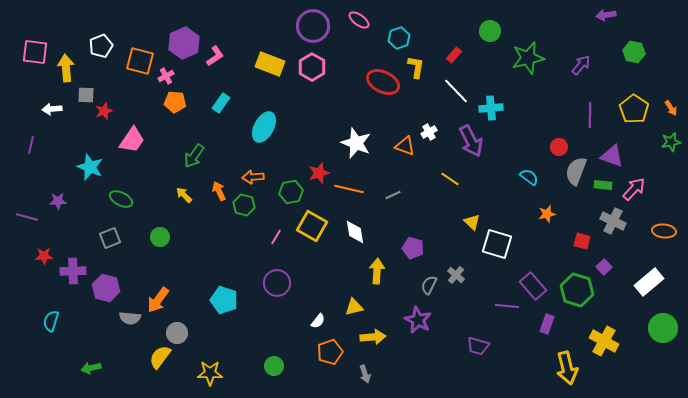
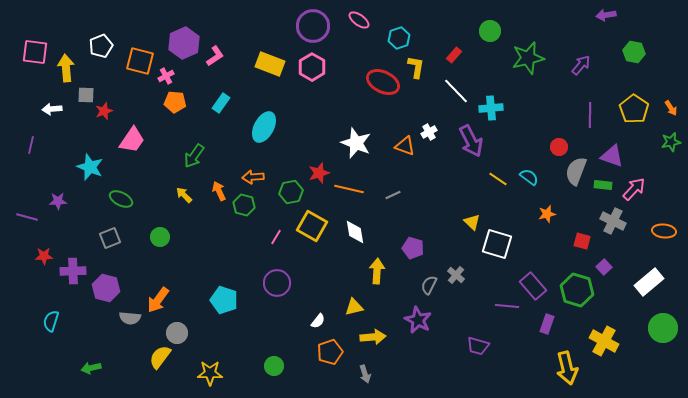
yellow line at (450, 179): moved 48 px right
